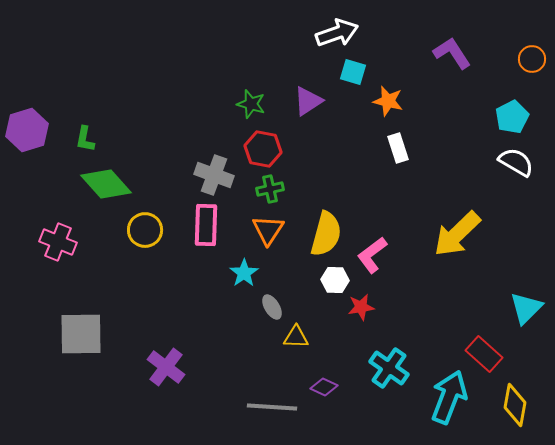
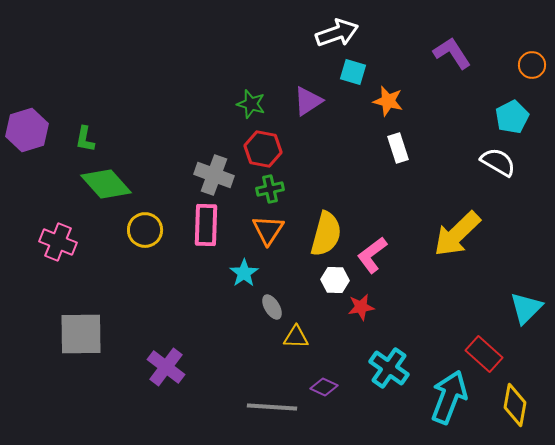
orange circle: moved 6 px down
white semicircle: moved 18 px left
